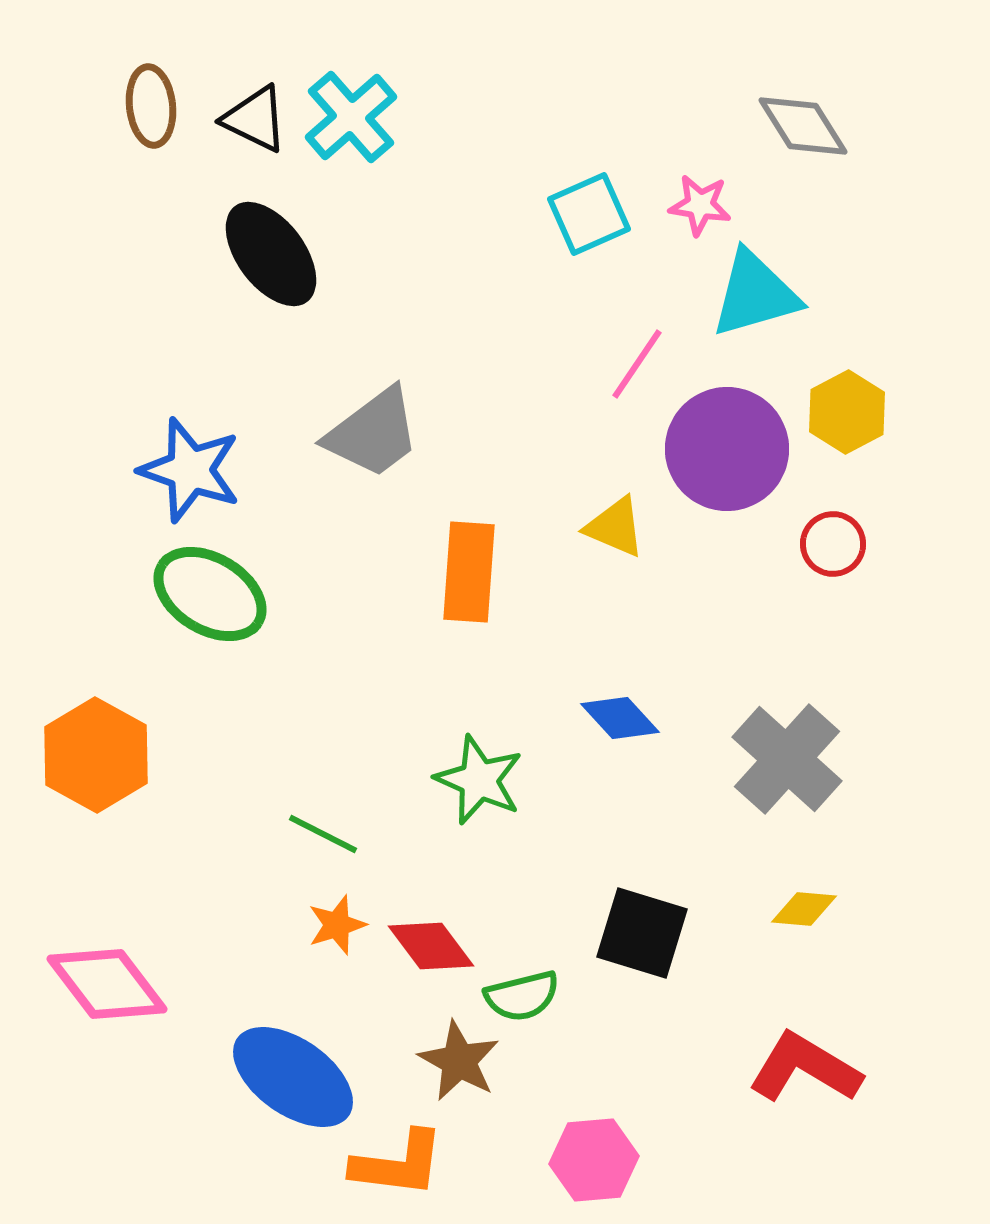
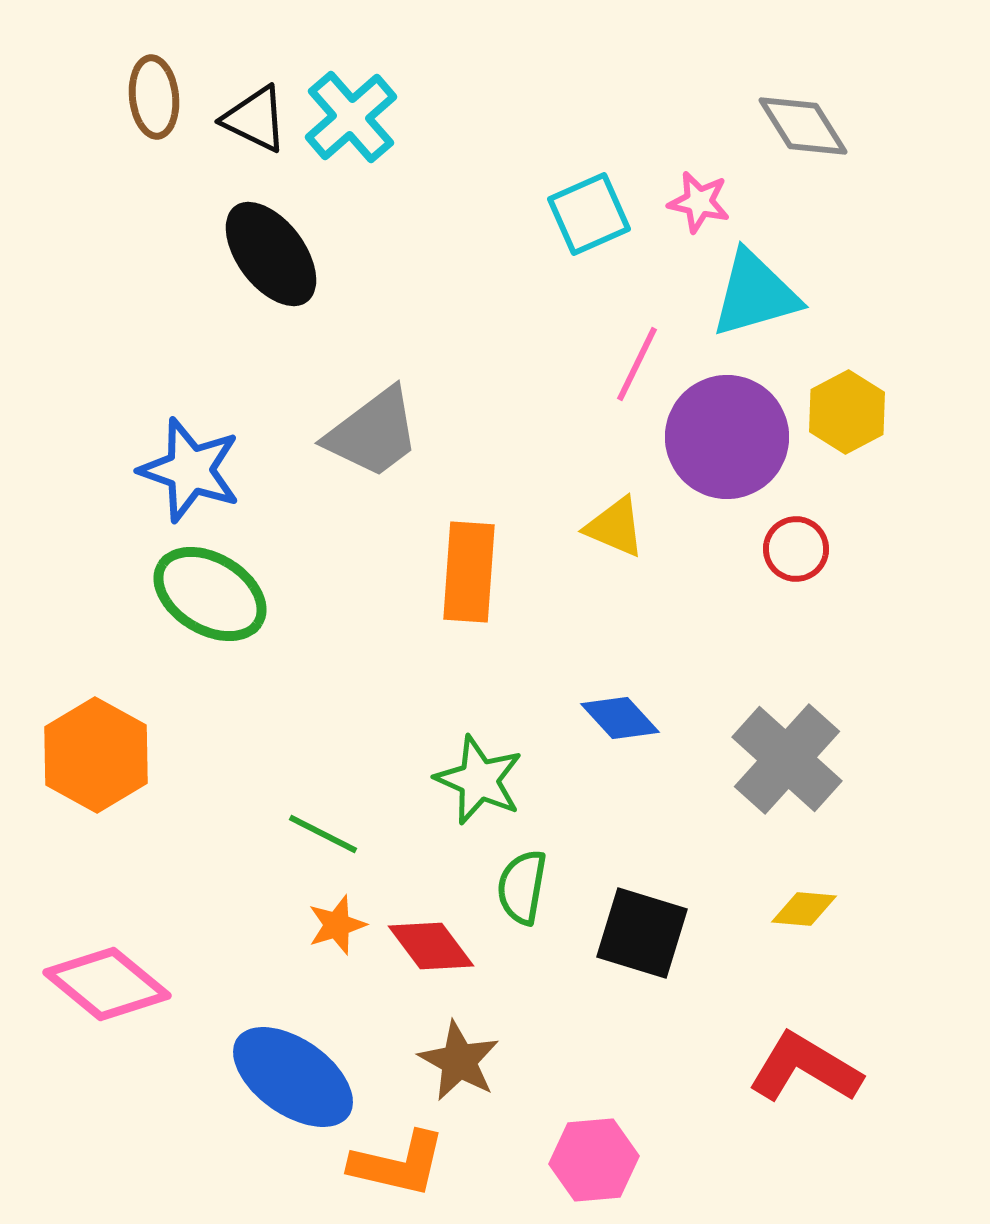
brown ellipse: moved 3 px right, 9 px up
pink star: moved 1 px left, 3 px up; rotated 4 degrees clockwise
pink line: rotated 8 degrees counterclockwise
purple circle: moved 12 px up
red circle: moved 37 px left, 5 px down
pink diamond: rotated 13 degrees counterclockwise
green semicircle: moved 109 px up; rotated 114 degrees clockwise
orange L-shape: rotated 6 degrees clockwise
